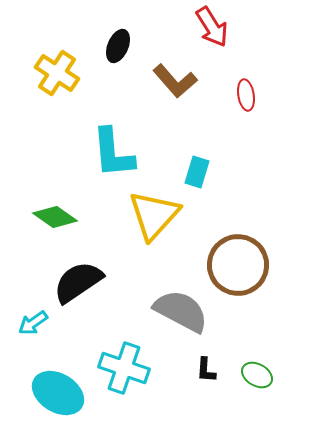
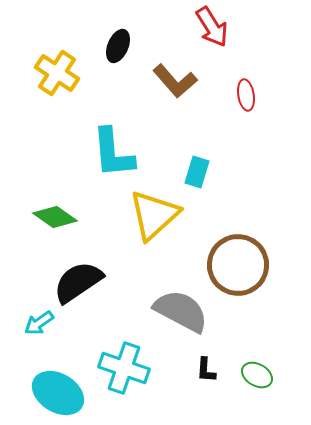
yellow triangle: rotated 6 degrees clockwise
cyan arrow: moved 6 px right
